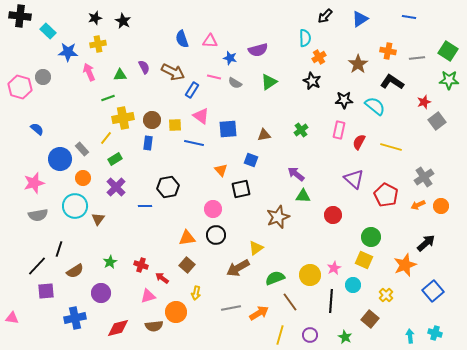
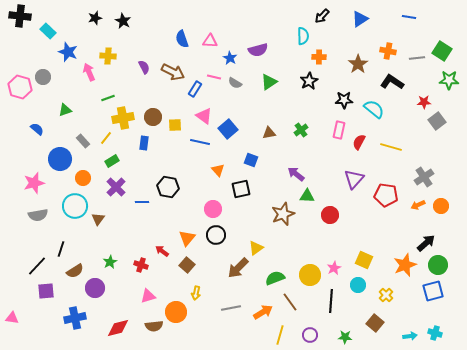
black arrow at (325, 16): moved 3 px left
cyan semicircle at (305, 38): moved 2 px left, 2 px up
yellow cross at (98, 44): moved 10 px right, 12 px down; rotated 14 degrees clockwise
green square at (448, 51): moved 6 px left
blue star at (68, 52): rotated 18 degrees clockwise
orange cross at (319, 57): rotated 32 degrees clockwise
blue star at (230, 58): rotated 16 degrees clockwise
green triangle at (120, 75): moved 55 px left, 35 px down; rotated 16 degrees counterclockwise
black star at (312, 81): moved 3 px left; rotated 18 degrees clockwise
blue rectangle at (192, 90): moved 3 px right, 1 px up
red star at (424, 102): rotated 16 degrees clockwise
cyan semicircle at (375, 106): moved 1 px left, 3 px down
pink triangle at (201, 116): moved 3 px right
brown circle at (152, 120): moved 1 px right, 3 px up
blue square at (228, 129): rotated 36 degrees counterclockwise
brown triangle at (264, 135): moved 5 px right, 2 px up
blue rectangle at (148, 143): moved 4 px left
blue line at (194, 143): moved 6 px right, 1 px up
gray rectangle at (82, 149): moved 1 px right, 8 px up
green rectangle at (115, 159): moved 3 px left, 2 px down
orange triangle at (221, 170): moved 3 px left
purple triangle at (354, 179): rotated 30 degrees clockwise
black hexagon at (168, 187): rotated 20 degrees clockwise
red pentagon at (386, 195): rotated 20 degrees counterclockwise
green triangle at (303, 196): moved 4 px right
blue line at (145, 206): moved 3 px left, 4 px up
red circle at (333, 215): moved 3 px left
brown star at (278, 217): moved 5 px right, 3 px up
green circle at (371, 237): moved 67 px right, 28 px down
orange triangle at (187, 238): rotated 42 degrees counterclockwise
black line at (59, 249): moved 2 px right
brown arrow at (238, 268): rotated 15 degrees counterclockwise
red arrow at (162, 278): moved 27 px up
cyan circle at (353, 285): moved 5 px right
blue square at (433, 291): rotated 25 degrees clockwise
purple circle at (101, 293): moved 6 px left, 5 px up
orange arrow at (259, 313): moved 4 px right, 1 px up
brown square at (370, 319): moved 5 px right, 4 px down
cyan arrow at (410, 336): rotated 88 degrees clockwise
green star at (345, 337): rotated 24 degrees counterclockwise
